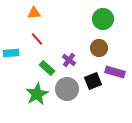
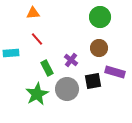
orange triangle: moved 1 px left
green circle: moved 3 px left, 2 px up
purple cross: moved 2 px right
green rectangle: rotated 21 degrees clockwise
black square: rotated 12 degrees clockwise
